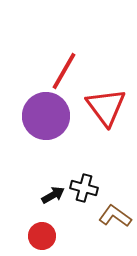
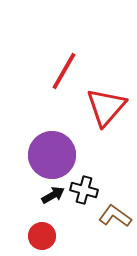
red triangle: rotated 18 degrees clockwise
purple circle: moved 6 px right, 39 px down
black cross: moved 2 px down
